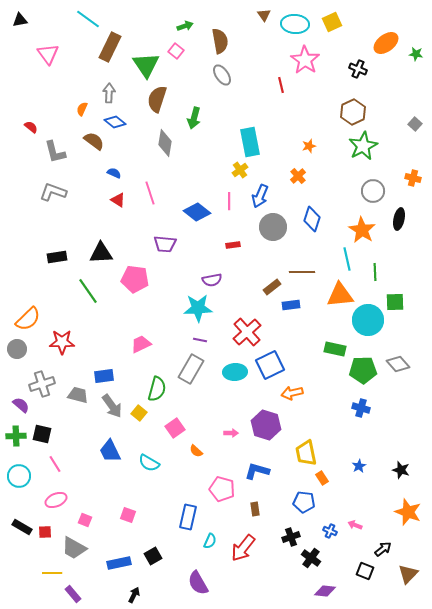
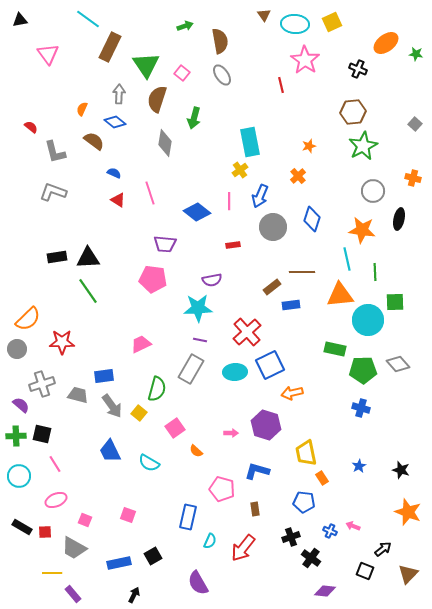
pink square at (176, 51): moved 6 px right, 22 px down
gray arrow at (109, 93): moved 10 px right, 1 px down
brown hexagon at (353, 112): rotated 20 degrees clockwise
orange star at (362, 230): rotated 24 degrees counterclockwise
black triangle at (101, 253): moved 13 px left, 5 px down
pink pentagon at (135, 279): moved 18 px right
pink arrow at (355, 525): moved 2 px left, 1 px down
